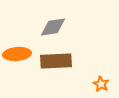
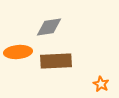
gray diamond: moved 4 px left
orange ellipse: moved 1 px right, 2 px up
